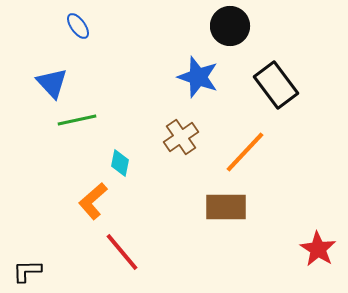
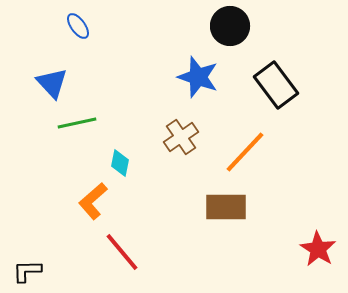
green line: moved 3 px down
